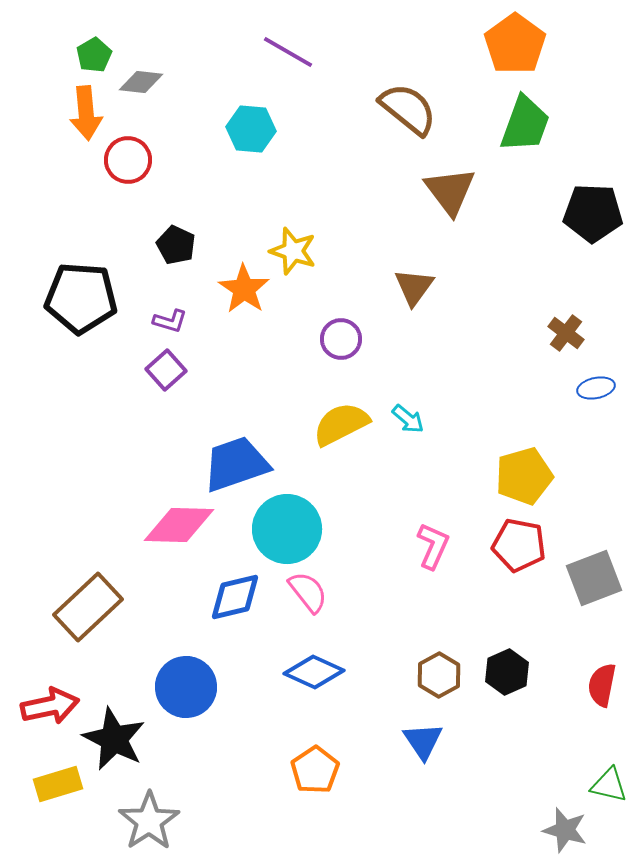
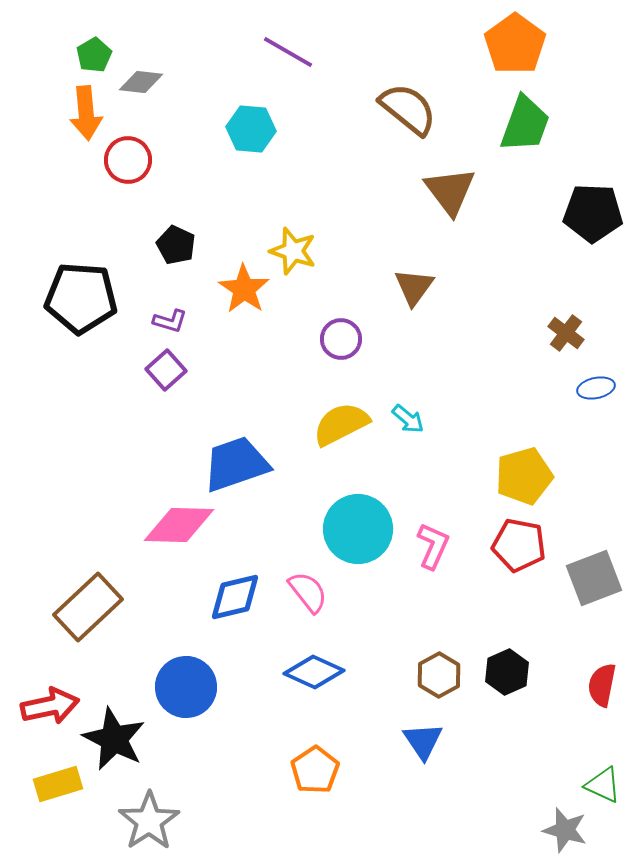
cyan circle at (287, 529): moved 71 px right
green triangle at (609, 785): moved 6 px left; rotated 12 degrees clockwise
